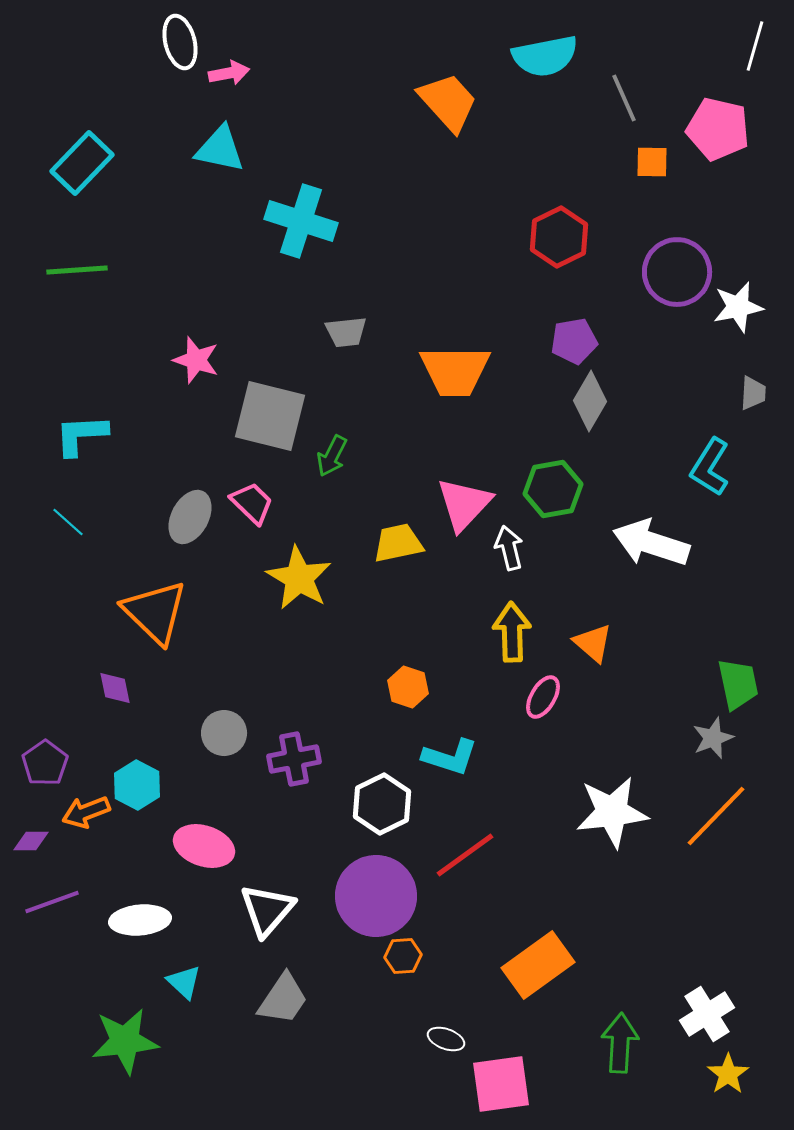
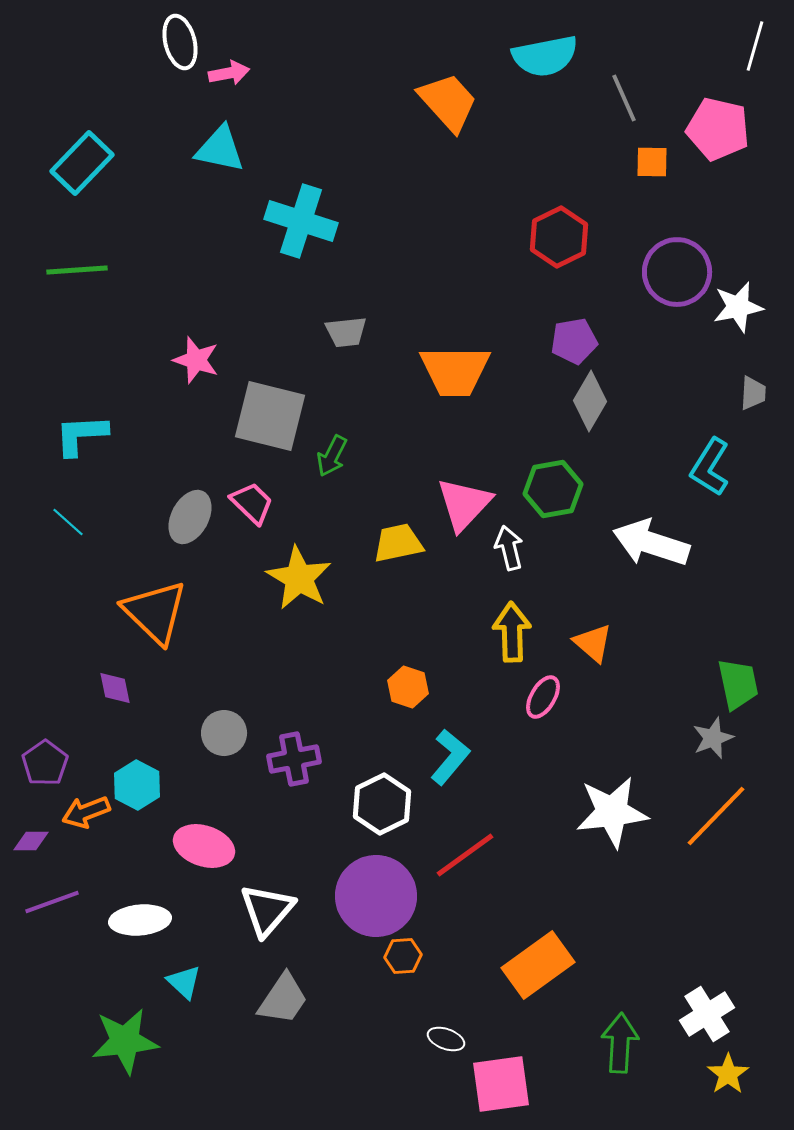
cyan L-shape at (450, 757): rotated 68 degrees counterclockwise
